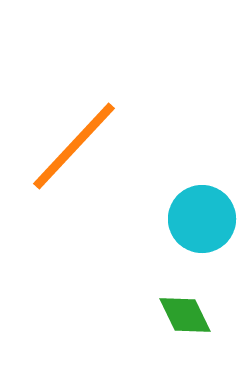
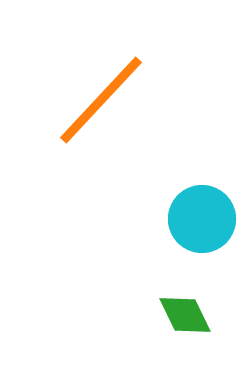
orange line: moved 27 px right, 46 px up
